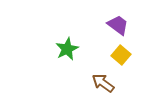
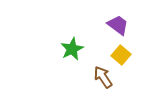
green star: moved 5 px right
brown arrow: moved 6 px up; rotated 20 degrees clockwise
